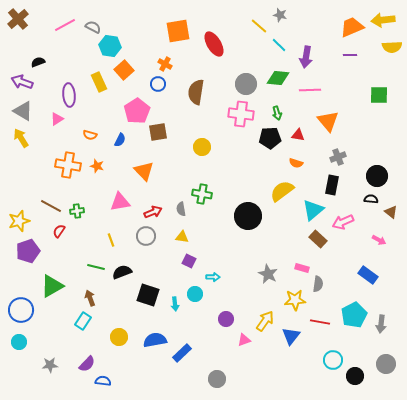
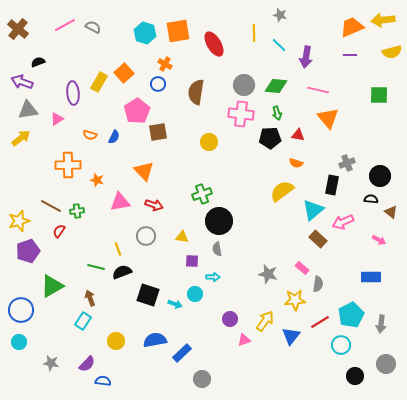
brown cross at (18, 19): moved 10 px down; rotated 10 degrees counterclockwise
yellow line at (259, 26): moved 5 px left, 7 px down; rotated 48 degrees clockwise
cyan hexagon at (110, 46): moved 35 px right, 13 px up; rotated 10 degrees clockwise
yellow semicircle at (392, 47): moved 5 px down; rotated 12 degrees counterclockwise
orange square at (124, 70): moved 3 px down
green diamond at (278, 78): moved 2 px left, 8 px down
yellow rectangle at (99, 82): rotated 54 degrees clockwise
gray circle at (246, 84): moved 2 px left, 1 px down
pink line at (310, 90): moved 8 px right; rotated 15 degrees clockwise
purple ellipse at (69, 95): moved 4 px right, 2 px up
gray triangle at (23, 111): moved 5 px right, 1 px up; rotated 40 degrees counterclockwise
orange triangle at (328, 121): moved 3 px up
yellow arrow at (21, 138): rotated 84 degrees clockwise
blue semicircle at (120, 140): moved 6 px left, 3 px up
yellow circle at (202, 147): moved 7 px right, 5 px up
gray cross at (338, 157): moved 9 px right, 6 px down
orange cross at (68, 165): rotated 10 degrees counterclockwise
orange star at (97, 166): moved 14 px down
black circle at (377, 176): moved 3 px right
green cross at (202, 194): rotated 30 degrees counterclockwise
gray semicircle at (181, 209): moved 36 px right, 40 px down
red arrow at (153, 212): moved 1 px right, 7 px up; rotated 42 degrees clockwise
black circle at (248, 216): moved 29 px left, 5 px down
yellow line at (111, 240): moved 7 px right, 9 px down
purple square at (189, 261): moved 3 px right; rotated 24 degrees counterclockwise
pink rectangle at (302, 268): rotated 24 degrees clockwise
gray star at (268, 274): rotated 12 degrees counterclockwise
blue rectangle at (368, 275): moved 3 px right, 2 px down; rotated 36 degrees counterclockwise
cyan arrow at (175, 304): rotated 64 degrees counterclockwise
cyan pentagon at (354, 315): moved 3 px left
purple circle at (226, 319): moved 4 px right
red line at (320, 322): rotated 42 degrees counterclockwise
yellow circle at (119, 337): moved 3 px left, 4 px down
cyan circle at (333, 360): moved 8 px right, 15 px up
gray star at (50, 365): moved 1 px right, 2 px up; rotated 14 degrees clockwise
gray circle at (217, 379): moved 15 px left
